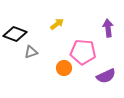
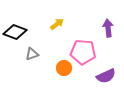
black diamond: moved 2 px up
gray triangle: moved 1 px right, 2 px down
